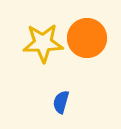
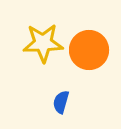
orange circle: moved 2 px right, 12 px down
